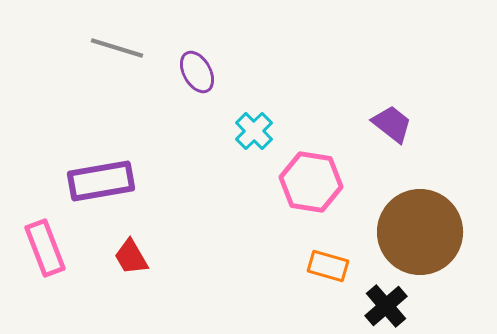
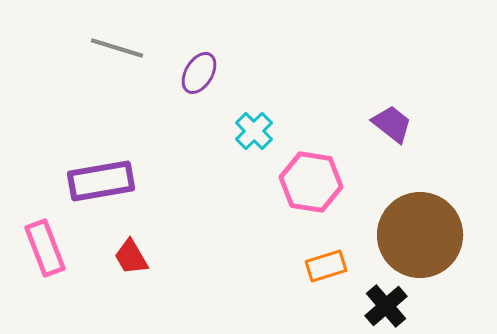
purple ellipse: moved 2 px right, 1 px down; rotated 60 degrees clockwise
brown circle: moved 3 px down
orange rectangle: moved 2 px left; rotated 33 degrees counterclockwise
